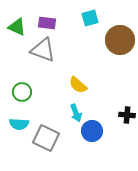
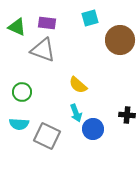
blue circle: moved 1 px right, 2 px up
gray square: moved 1 px right, 2 px up
